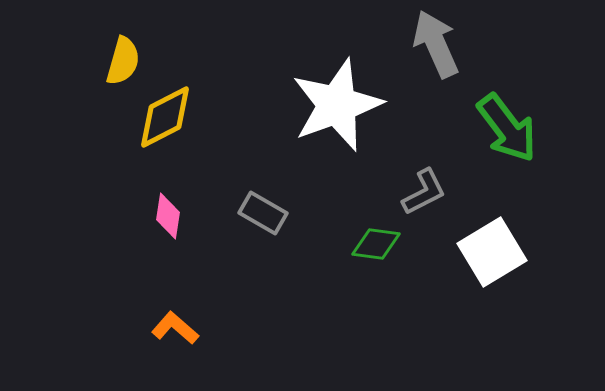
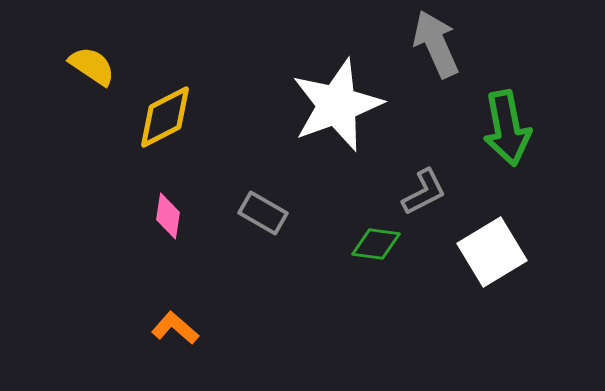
yellow semicircle: moved 31 px left, 5 px down; rotated 72 degrees counterclockwise
green arrow: rotated 26 degrees clockwise
